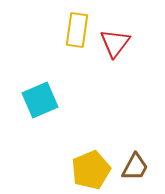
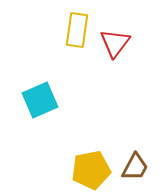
yellow pentagon: rotated 12 degrees clockwise
